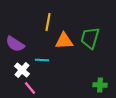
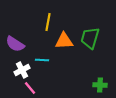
white cross: rotated 21 degrees clockwise
